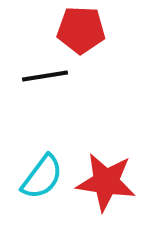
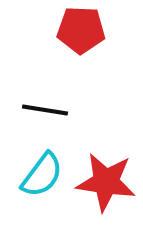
black line: moved 34 px down; rotated 18 degrees clockwise
cyan semicircle: moved 2 px up
